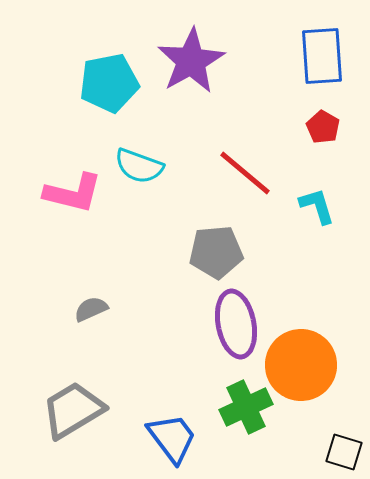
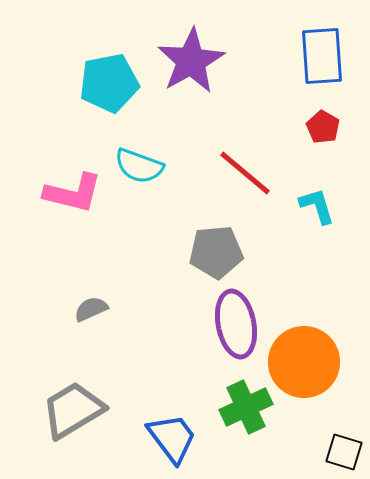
orange circle: moved 3 px right, 3 px up
